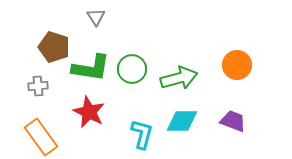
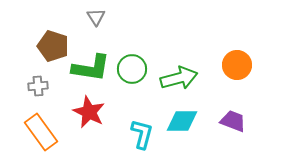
brown pentagon: moved 1 px left, 1 px up
orange rectangle: moved 5 px up
